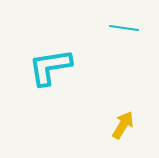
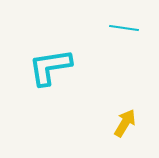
yellow arrow: moved 2 px right, 2 px up
